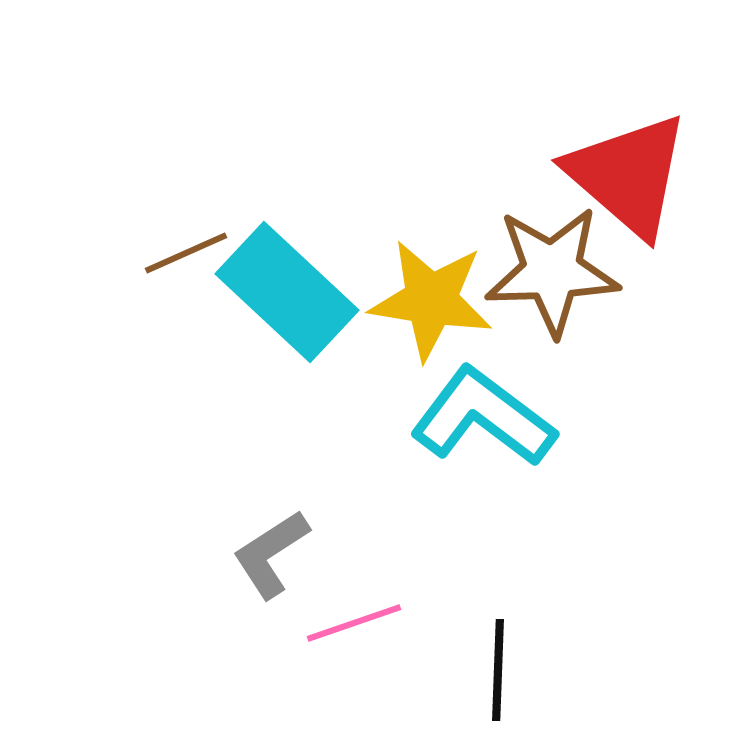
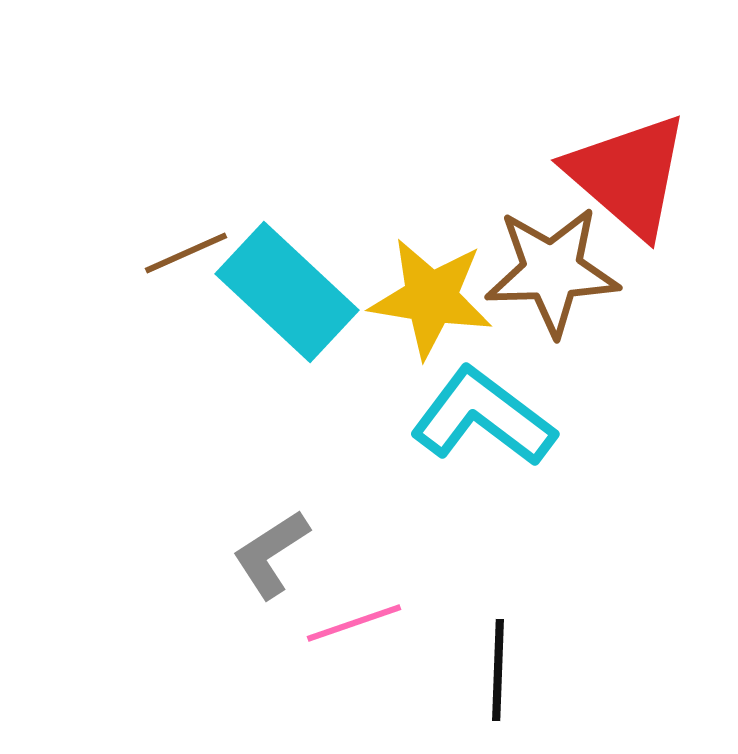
yellow star: moved 2 px up
